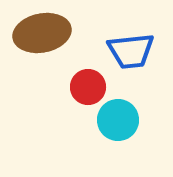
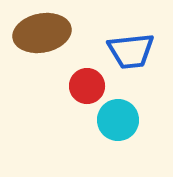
red circle: moved 1 px left, 1 px up
